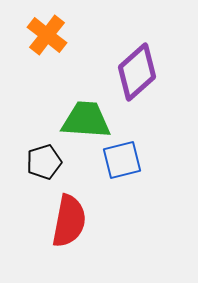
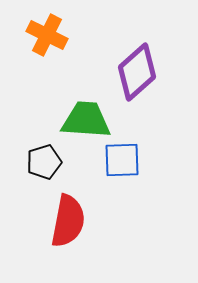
orange cross: rotated 12 degrees counterclockwise
blue square: rotated 12 degrees clockwise
red semicircle: moved 1 px left
